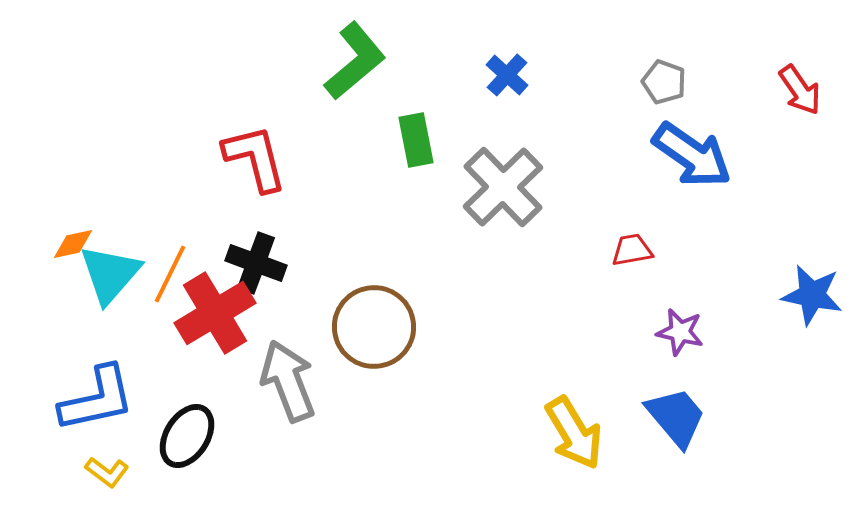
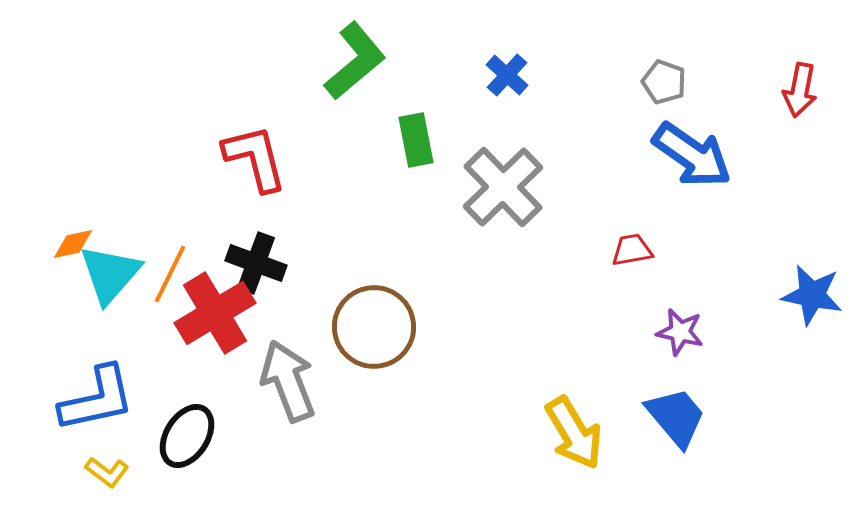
red arrow: rotated 46 degrees clockwise
